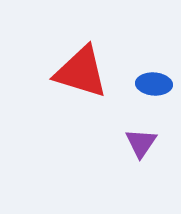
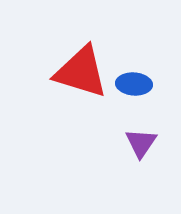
blue ellipse: moved 20 px left
